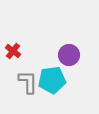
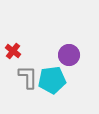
gray L-shape: moved 5 px up
